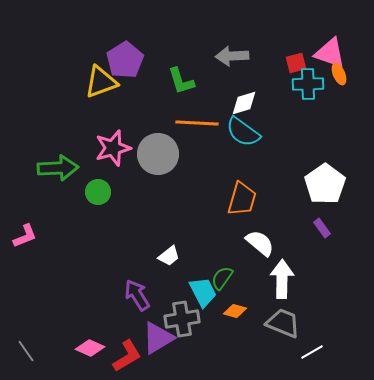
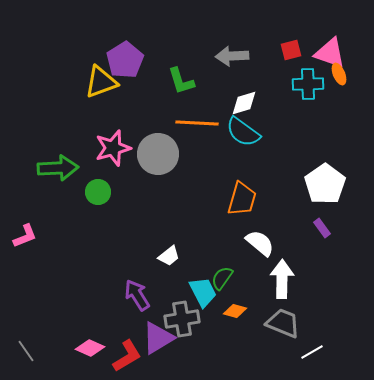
red square: moved 5 px left, 13 px up
